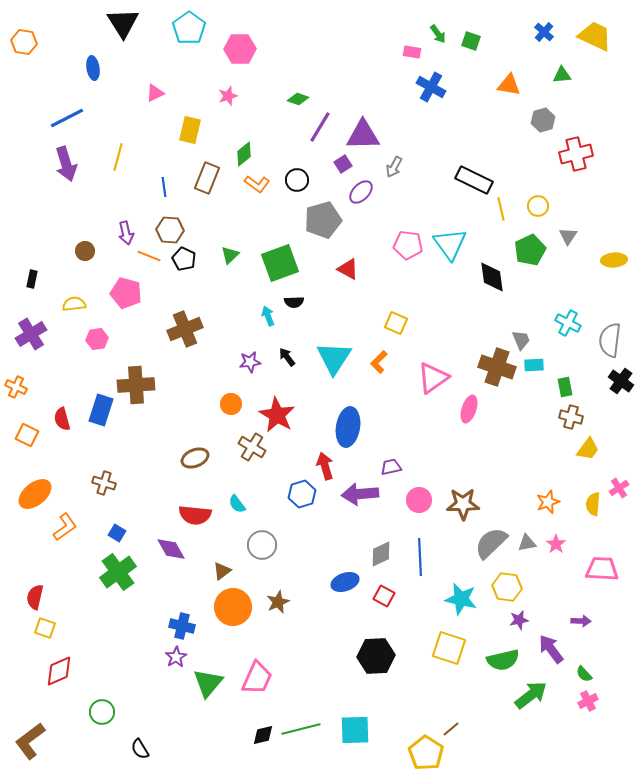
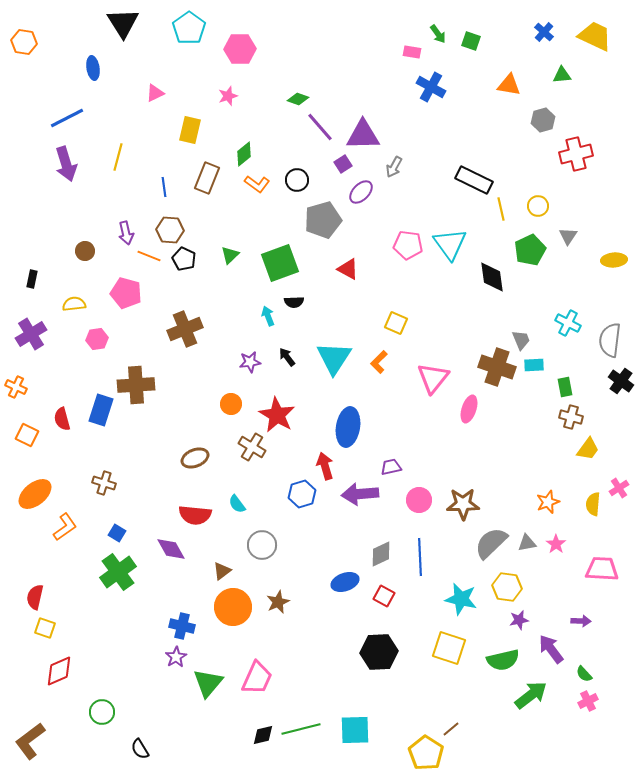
purple line at (320, 127): rotated 72 degrees counterclockwise
pink triangle at (433, 378): rotated 16 degrees counterclockwise
black hexagon at (376, 656): moved 3 px right, 4 px up
